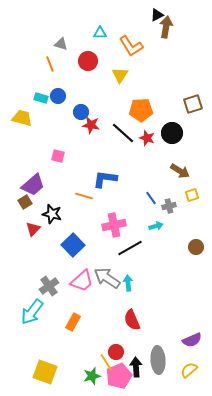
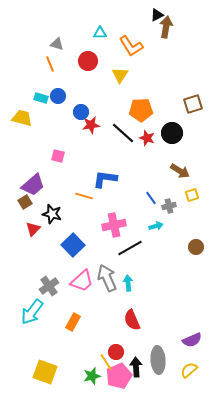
gray triangle at (61, 44): moved 4 px left
red star at (91, 125): rotated 18 degrees counterclockwise
gray arrow at (107, 278): rotated 32 degrees clockwise
